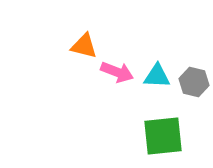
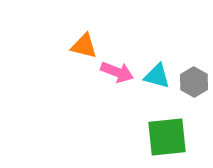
cyan triangle: rotated 12 degrees clockwise
gray hexagon: rotated 16 degrees clockwise
green square: moved 4 px right, 1 px down
